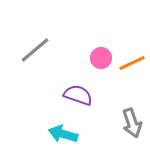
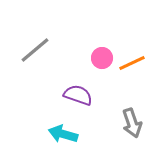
pink circle: moved 1 px right
